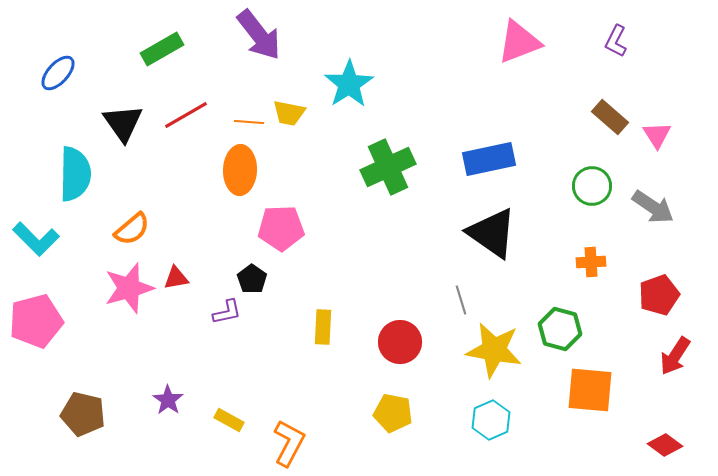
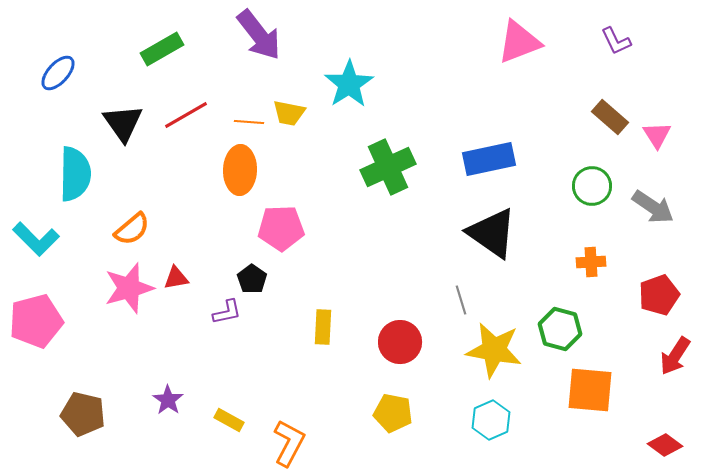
purple L-shape at (616, 41): rotated 52 degrees counterclockwise
